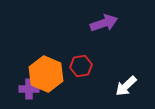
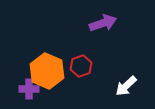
purple arrow: moved 1 px left
red hexagon: rotated 10 degrees counterclockwise
orange hexagon: moved 1 px right, 3 px up
